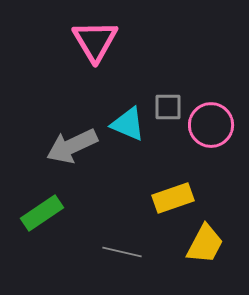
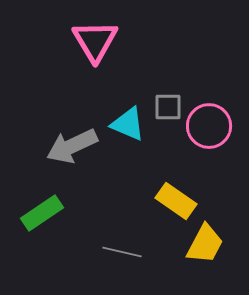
pink circle: moved 2 px left, 1 px down
yellow rectangle: moved 3 px right, 3 px down; rotated 54 degrees clockwise
